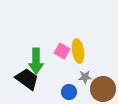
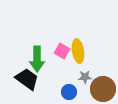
green arrow: moved 1 px right, 2 px up
